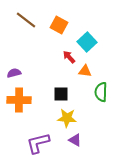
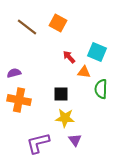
brown line: moved 1 px right, 7 px down
orange square: moved 1 px left, 2 px up
cyan square: moved 10 px right, 10 px down; rotated 24 degrees counterclockwise
orange triangle: moved 1 px left, 1 px down
green semicircle: moved 3 px up
orange cross: rotated 10 degrees clockwise
yellow star: moved 2 px left
purple triangle: rotated 24 degrees clockwise
